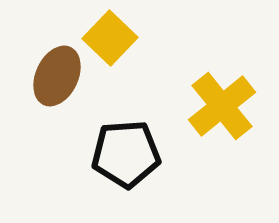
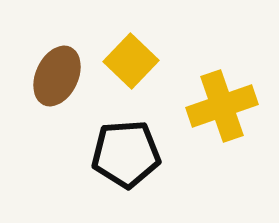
yellow square: moved 21 px right, 23 px down
yellow cross: rotated 20 degrees clockwise
